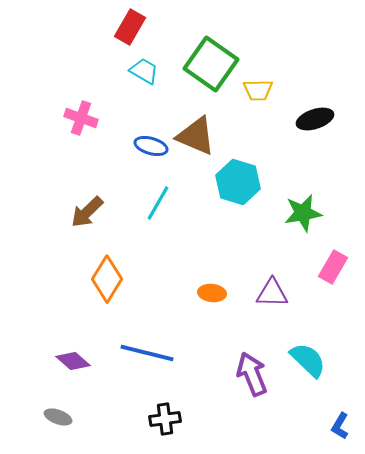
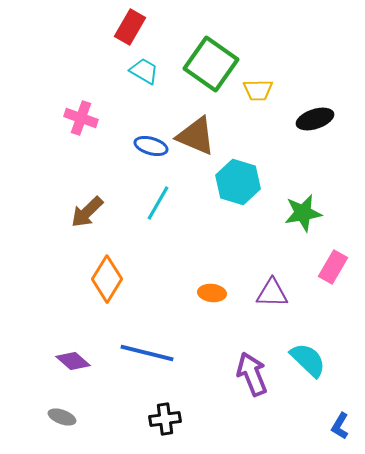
gray ellipse: moved 4 px right
